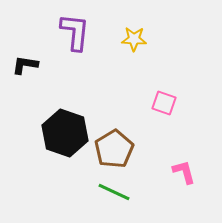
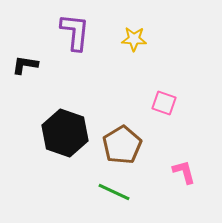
brown pentagon: moved 8 px right, 4 px up
